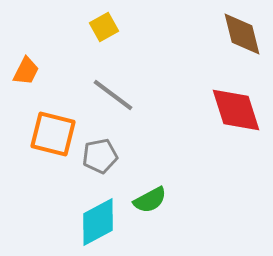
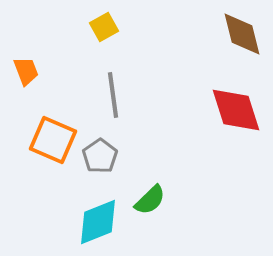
orange trapezoid: rotated 48 degrees counterclockwise
gray line: rotated 45 degrees clockwise
orange square: moved 6 px down; rotated 9 degrees clockwise
gray pentagon: rotated 24 degrees counterclockwise
green semicircle: rotated 16 degrees counterclockwise
cyan diamond: rotated 6 degrees clockwise
